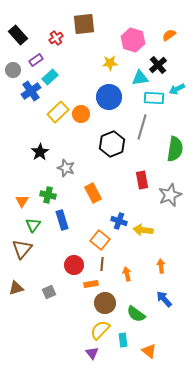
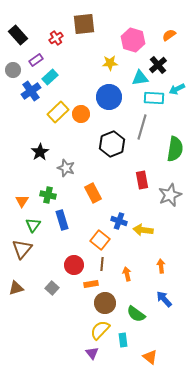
gray square at (49, 292): moved 3 px right, 4 px up; rotated 24 degrees counterclockwise
orange triangle at (149, 351): moved 1 px right, 6 px down
